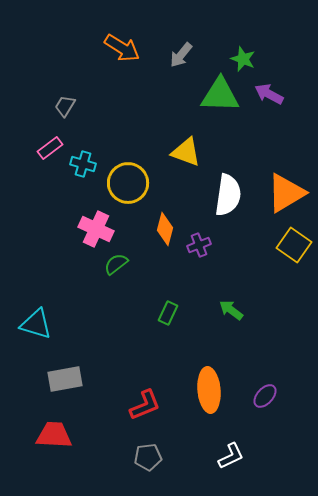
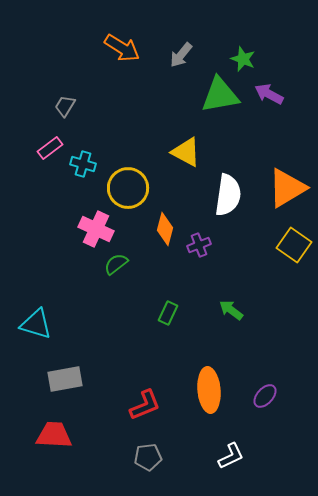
green triangle: rotated 12 degrees counterclockwise
yellow triangle: rotated 8 degrees clockwise
yellow circle: moved 5 px down
orange triangle: moved 1 px right, 5 px up
